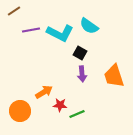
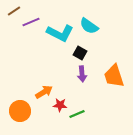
purple line: moved 8 px up; rotated 12 degrees counterclockwise
